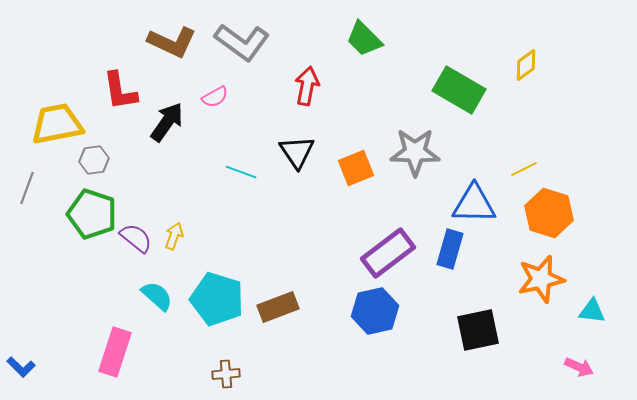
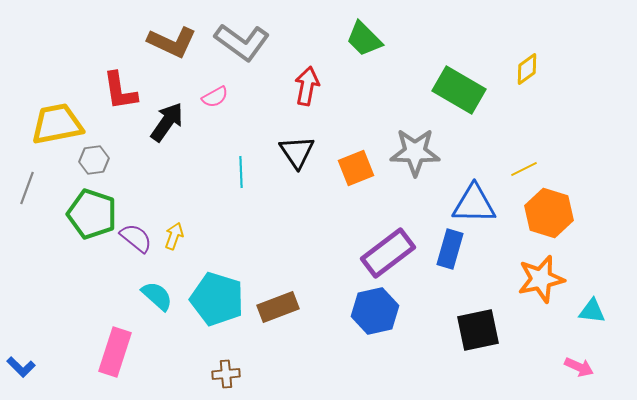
yellow diamond: moved 1 px right, 4 px down
cyan line: rotated 68 degrees clockwise
